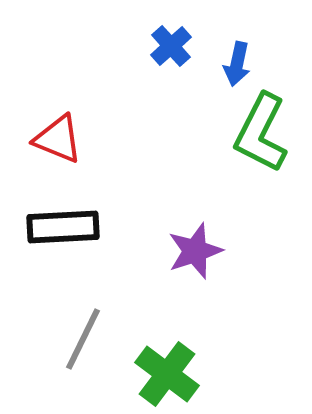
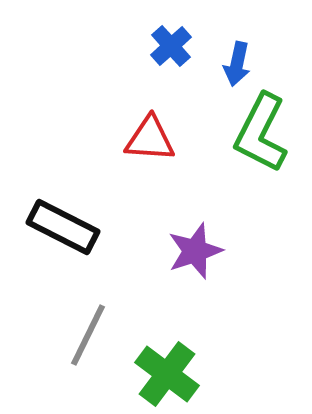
red triangle: moved 92 px right; rotated 18 degrees counterclockwise
black rectangle: rotated 30 degrees clockwise
gray line: moved 5 px right, 4 px up
